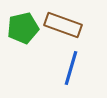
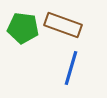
green pentagon: rotated 20 degrees clockwise
